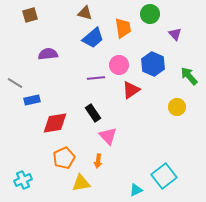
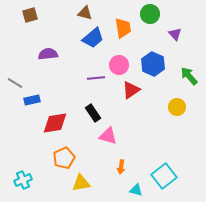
pink triangle: rotated 30 degrees counterclockwise
orange arrow: moved 23 px right, 6 px down
cyan triangle: rotated 40 degrees clockwise
